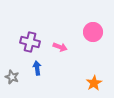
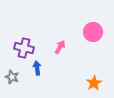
purple cross: moved 6 px left, 6 px down
pink arrow: rotated 80 degrees counterclockwise
